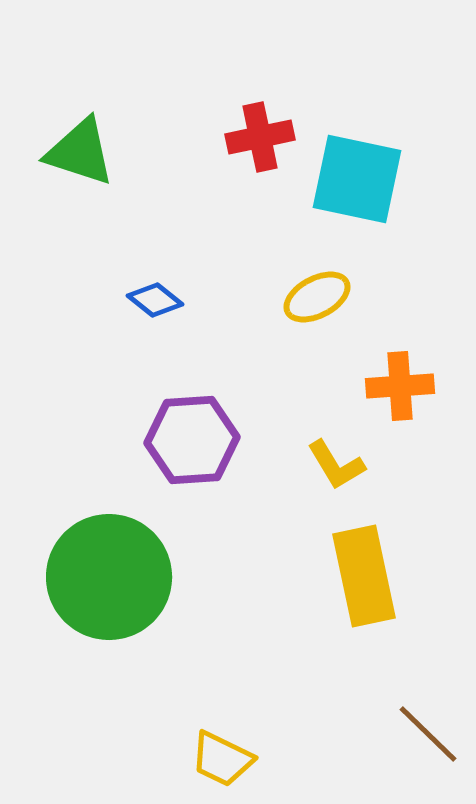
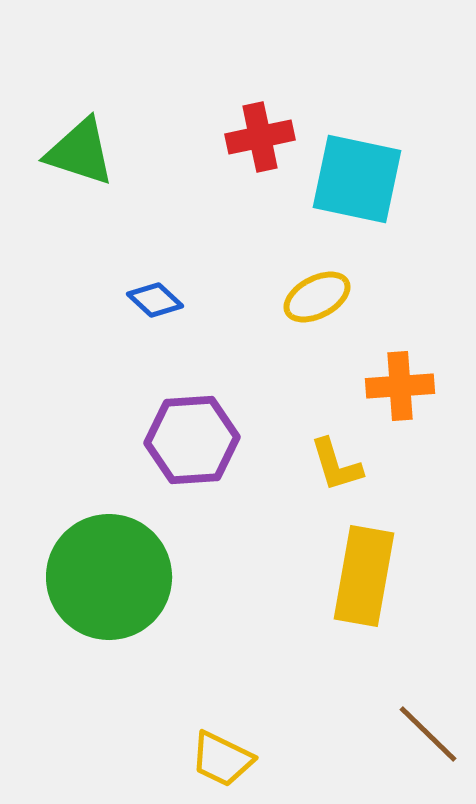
blue diamond: rotated 4 degrees clockwise
yellow L-shape: rotated 14 degrees clockwise
yellow rectangle: rotated 22 degrees clockwise
